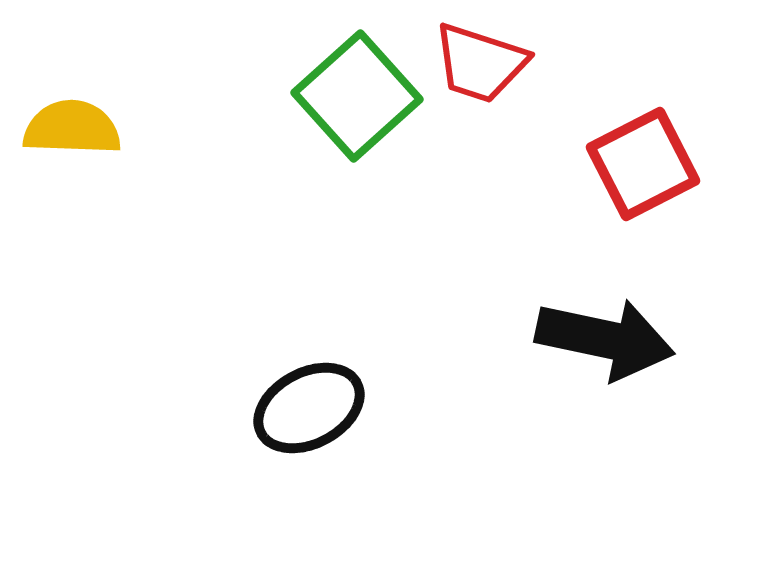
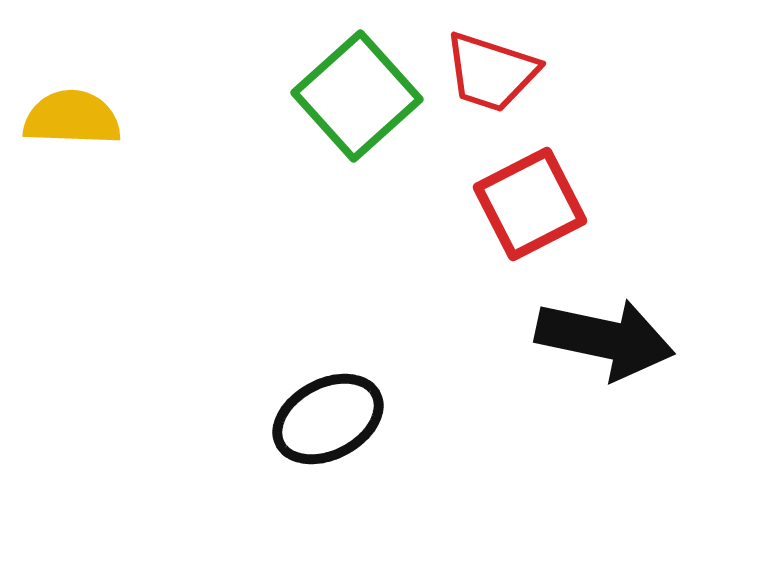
red trapezoid: moved 11 px right, 9 px down
yellow semicircle: moved 10 px up
red square: moved 113 px left, 40 px down
black ellipse: moved 19 px right, 11 px down
